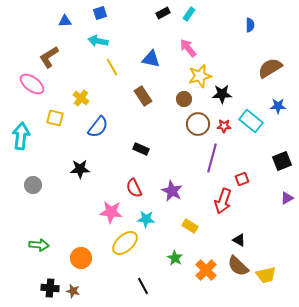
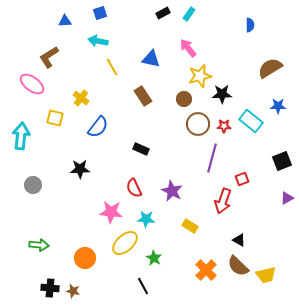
orange circle at (81, 258): moved 4 px right
green star at (175, 258): moved 21 px left
